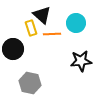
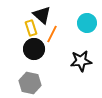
cyan circle: moved 11 px right
orange line: rotated 60 degrees counterclockwise
black circle: moved 21 px right
